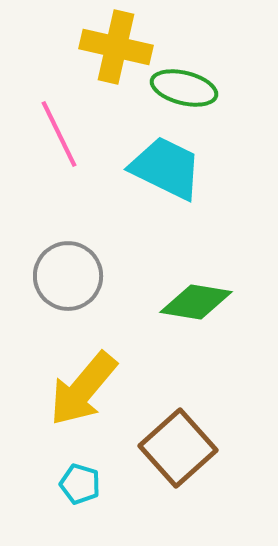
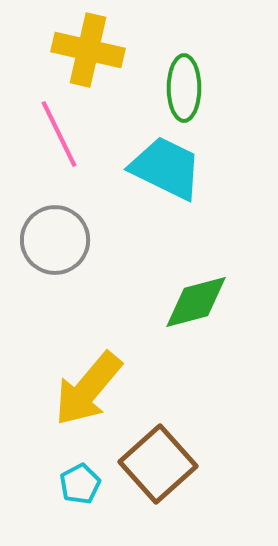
yellow cross: moved 28 px left, 3 px down
green ellipse: rotated 76 degrees clockwise
gray circle: moved 13 px left, 36 px up
green diamond: rotated 24 degrees counterclockwise
yellow arrow: moved 5 px right
brown square: moved 20 px left, 16 px down
cyan pentagon: rotated 27 degrees clockwise
